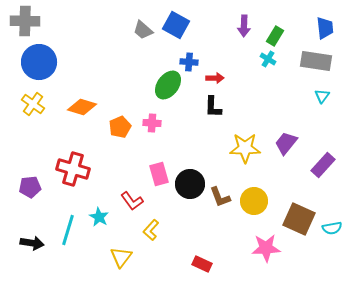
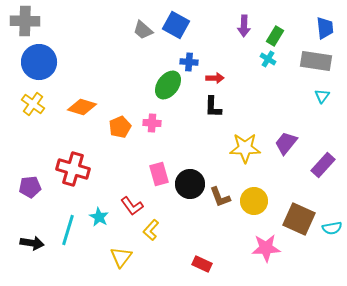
red L-shape: moved 5 px down
